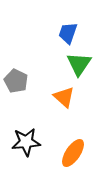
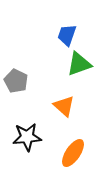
blue trapezoid: moved 1 px left, 2 px down
green triangle: rotated 36 degrees clockwise
orange triangle: moved 9 px down
black star: moved 1 px right, 5 px up
